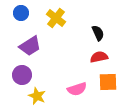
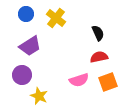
blue circle: moved 5 px right, 1 px down
orange square: rotated 18 degrees counterclockwise
pink semicircle: moved 2 px right, 9 px up
yellow star: moved 2 px right
